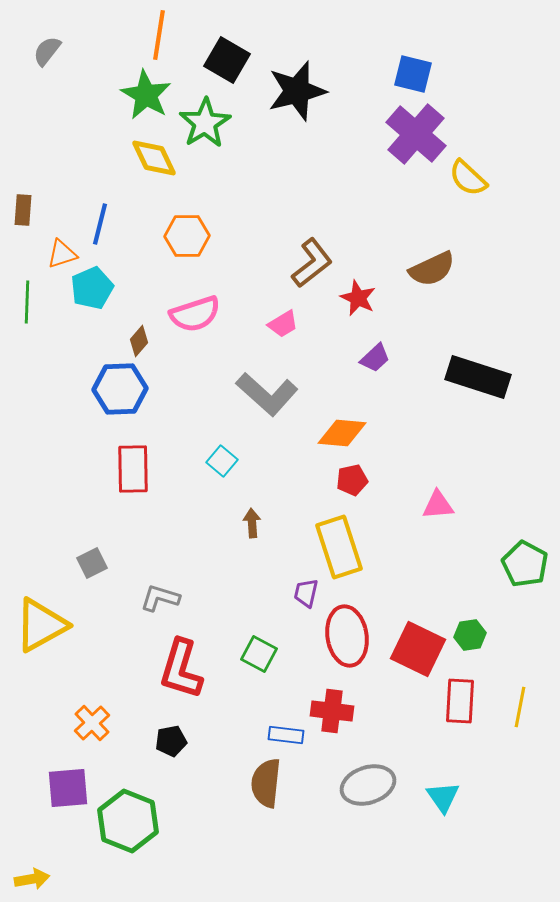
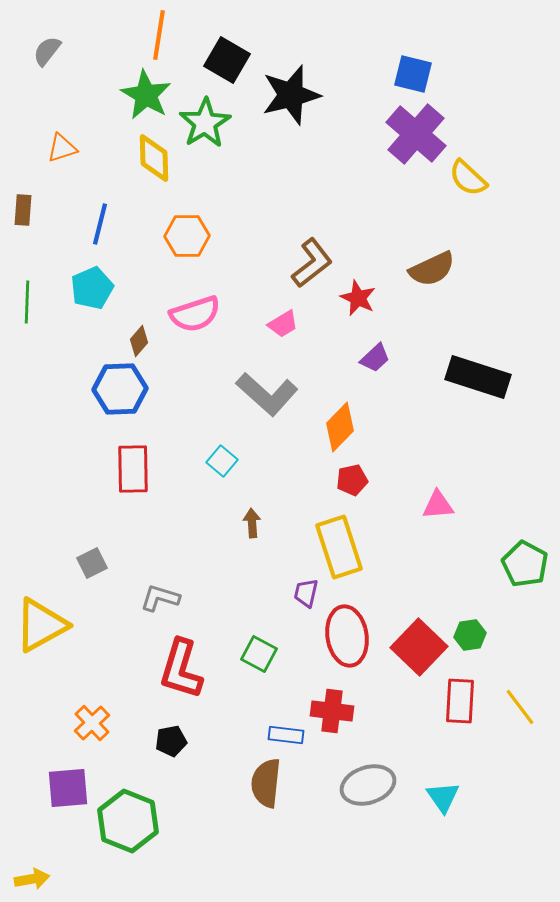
black star at (297, 91): moved 6 px left, 4 px down
yellow diamond at (154, 158): rotated 24 degrees clockwise
orange triangle at (62, 254): moved 106 px up
orange diamond at (342, 433): moved 2 px left, 6 px up; rotated 51 degrees counterclockwise
red square at (418, 649): moved 1 px right, 2 px up; rotated 18 degrees clockwise
yellow line at (520, 707): rotated 48 degrees counterclockwise
